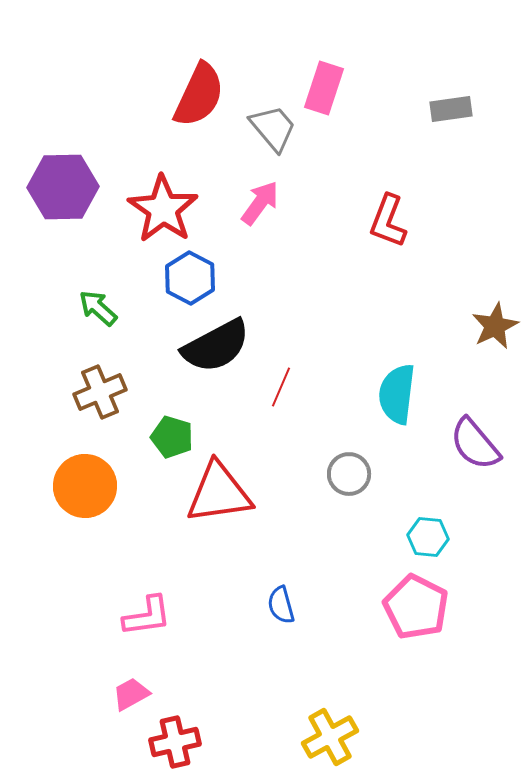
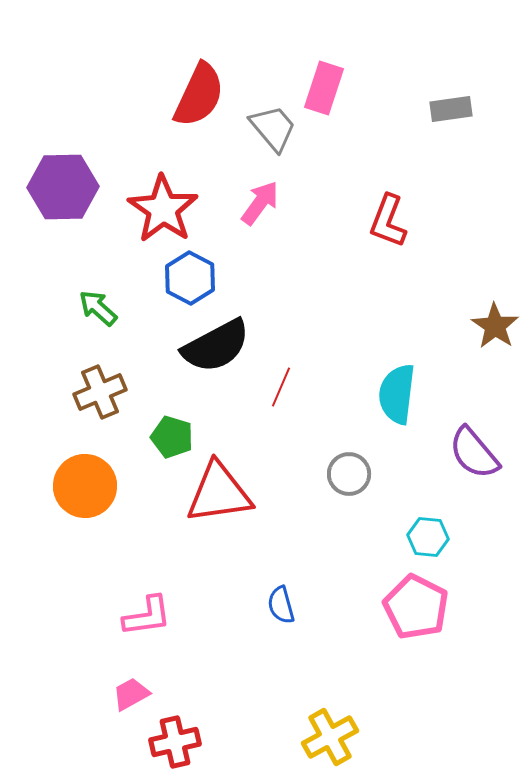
brown star: rotated 12 degrees counterclockwise
purple semicircle: moved 1 px left, 9 px down
